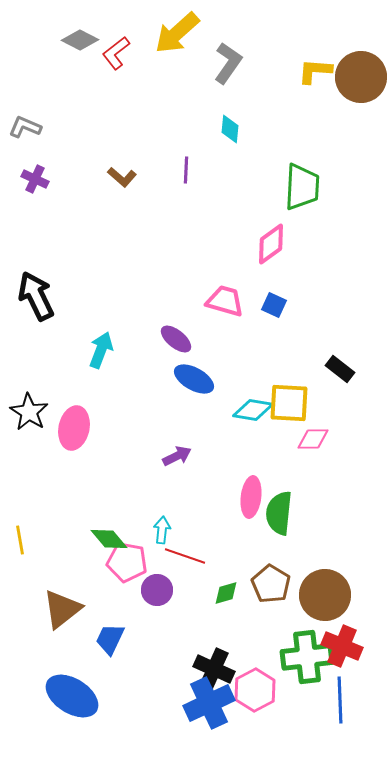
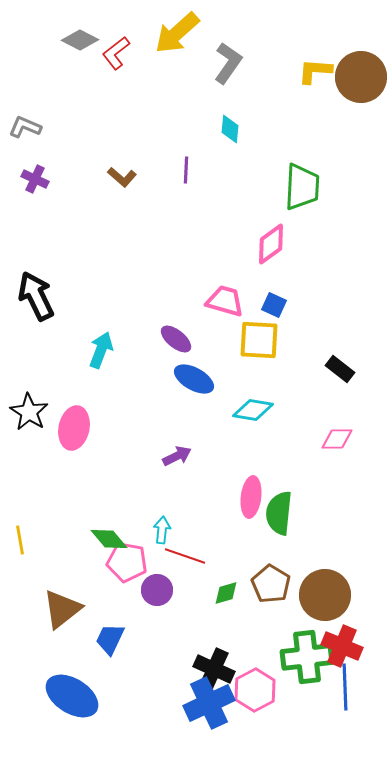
yellow square at (289, 403): moved 30 px left, 63 px up
pink diamond at (313, 439): moved 24 px right
blue line at (340, 700): moved 5 px right, 13 px up
